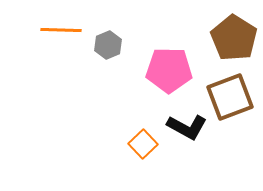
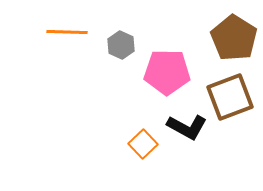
orange line: moved 6 px right, 2 px down
gray hexagon: moved 13 px right; rotated 12 degrees counterclockwise
pink pentagon: moved 2 px left, 2 px down
